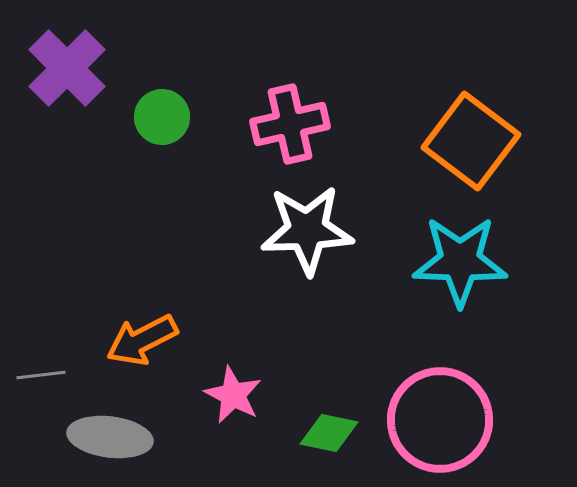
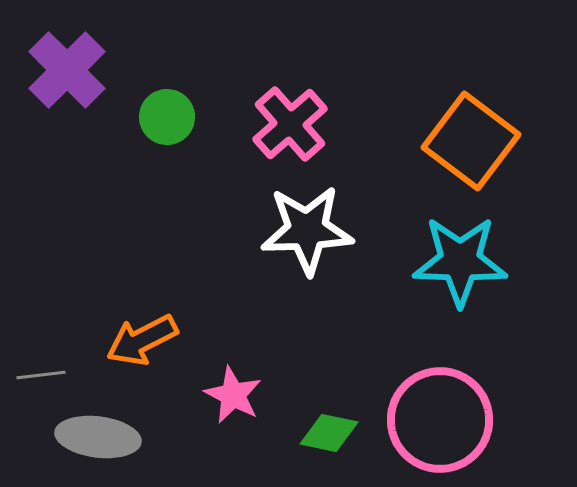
purple cross: moved 2 px down
green circle: moved 5 px right
pink cross: rotated 28 degrees counterclockwise
gray ellipse: moved 12 px left
